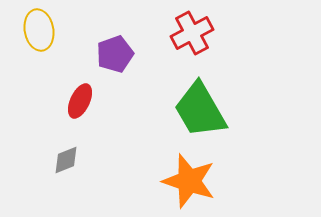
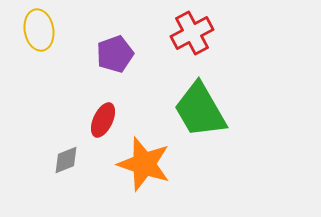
red ellipse: moved 23 px right, 19 px down
orange star: moved 45 px left, 17 px up
